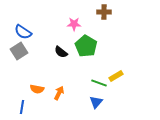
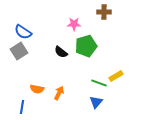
green pentagon: rotated 25 degrees clockwise
